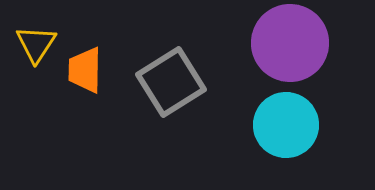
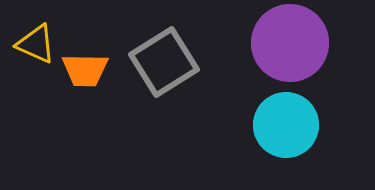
yellow triangle: rotated 39 degrees counterclockwise
orange trapezoid: rotated 90 degrees counterclockwise
gray square: moved 7 px left, 20 px up
